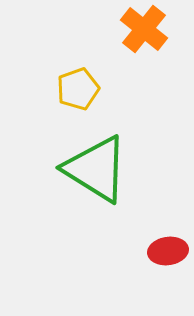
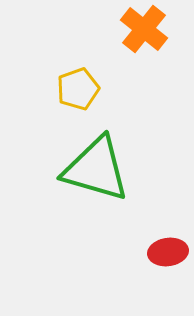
green triangle: rotated 16 degrees counterclockwise
red ellipse: moved 1 px down
